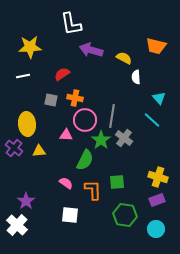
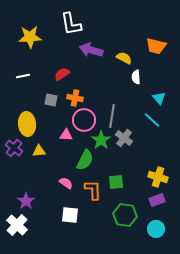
yellow star: moved 10 px up
pink circle: moved 1 px left
green square: moved 1 px left
